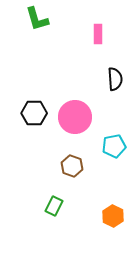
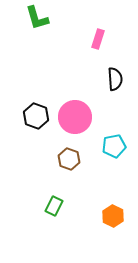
green L-shape: moved 1 px up
pink rectangle: moved 5 px down; rotated 18 degrees clockwise
black hexagon: moved 2 px right, 3 px down; rotated 20 degrees clockwise
brown hexagon: moved 3 px left, 7 px up
